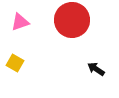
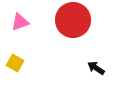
red circle: moved 1 px right
black arrow: moved 1 px up
